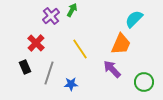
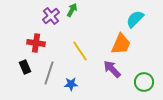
cyan semicircle: moved 1 px right
red cross: rotated 36 degrees counterclockwise
yellow line: moved 2 px down
